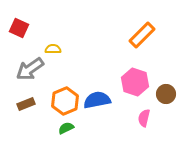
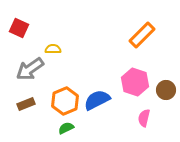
brown circle: moved 4 px up
blue semicircle: rotated 16 degrees counterclockwise
